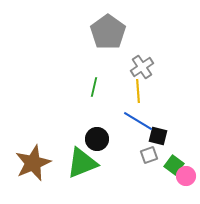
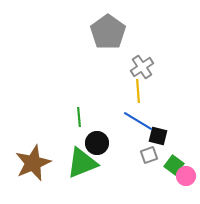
green line: moved 15 px left, 30 px down; rotated 18 degrees counterclockwise
black circle: moved 4 px down
